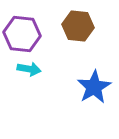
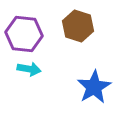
brown hexagon: rotated 12 degrees clockwise
purple hexagon: moved 2 px right
